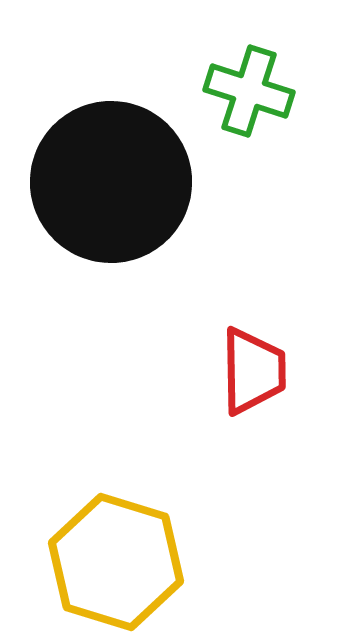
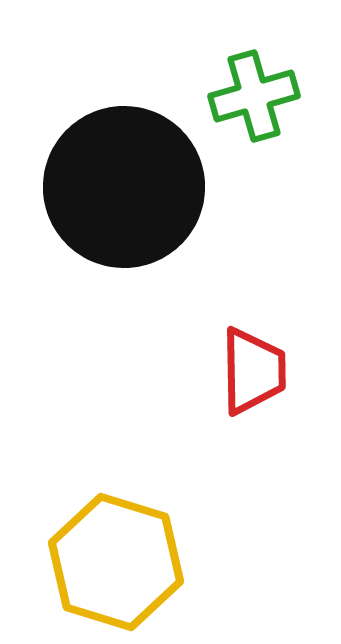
green cross: moved 5 px right, 5 px down; rotated 34 degrees counterclockwise
black circle: moved 13 px right, 5 px down
